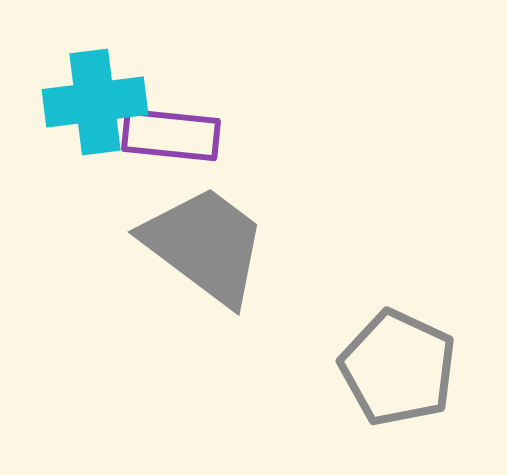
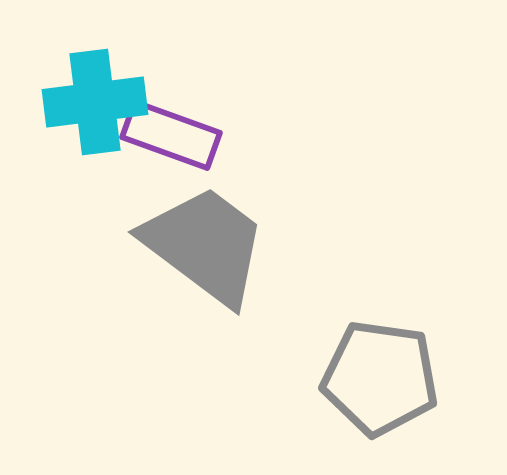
purple rectangle: rotated 14 degrees clockwise
gray pentagon: moved 18 px left, 10 px down; rotated 17 degrees counterclockwise
